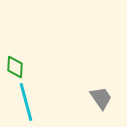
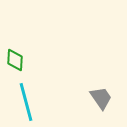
green diamond: moved 7 px up
